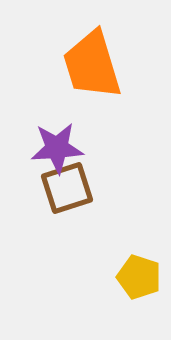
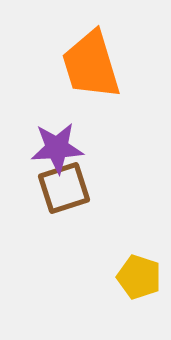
orange trapezoid: moved 1 px left
brown square: moved 3 px left
